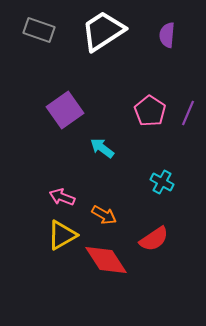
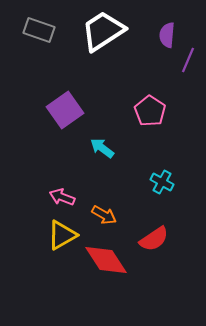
purple line: moved 53 px up
